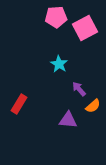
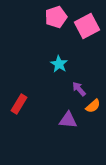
pink pentagon: rotated 15 degrees counterclockwise
pink square: moved 2 px right, 2 px up
